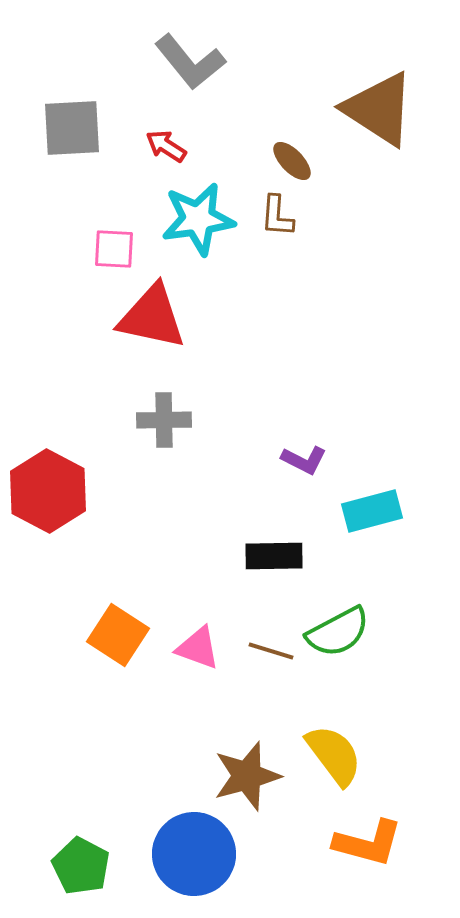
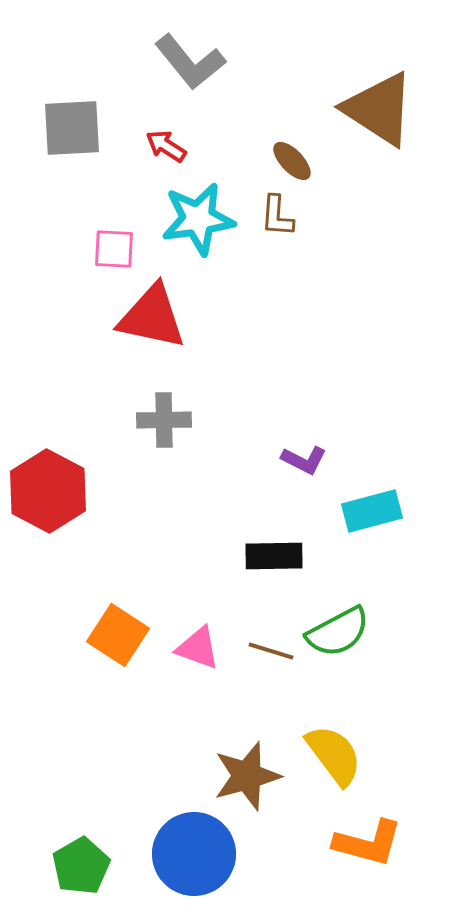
green pentagon: rotated 14 degrees clockwise
